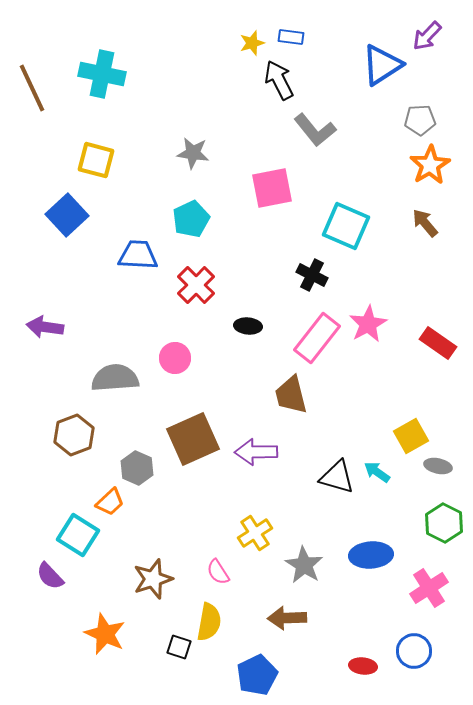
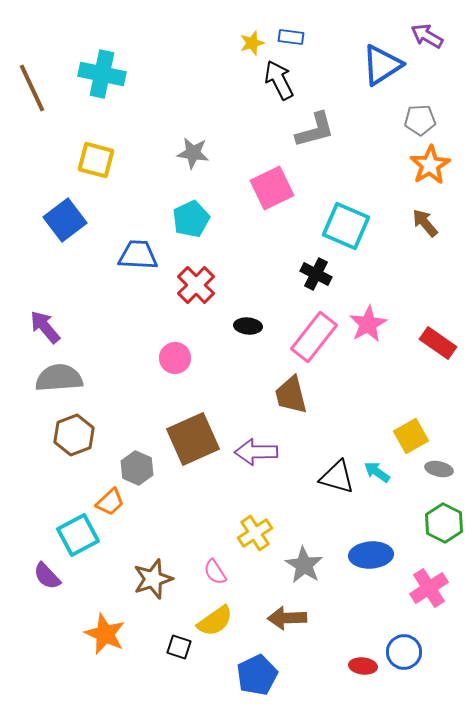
purple arrow at (427, 36): rotated 76 degrees clockwise
gray L-shape at (315, 130): rotated 66 degrees counterclockwise
pink square at (272, 188): rotated 15 degrees counterclockwise
blue square at (67, 215): moved 2 px left, 5 px down; rotated 6 degrees clockwise
black cross at (312, 275): moved 4 px right, 1 px up
purple arrow at (45, 327): rotated 42 degrees clockwise
pink rectangle at (317, 338): moved 3 px left, 1 px up
gray semicircle at (115, 378): moved 56 px left
gray ellipse at (438, 466): moved 1 px right, 3 px down
cyan square at (78, 535): rotated 30 degrees clockwise
pink semicircle at (218, 572): moved 3 px left
purple semicircle at (50, 576): moved 3 px left
yellow semicircle at (209, 622): moved 6 px right, 1 px up; rotated 45 degrees clockwise
blue circle at (414, 651): moved 10 px left, 1 px down
